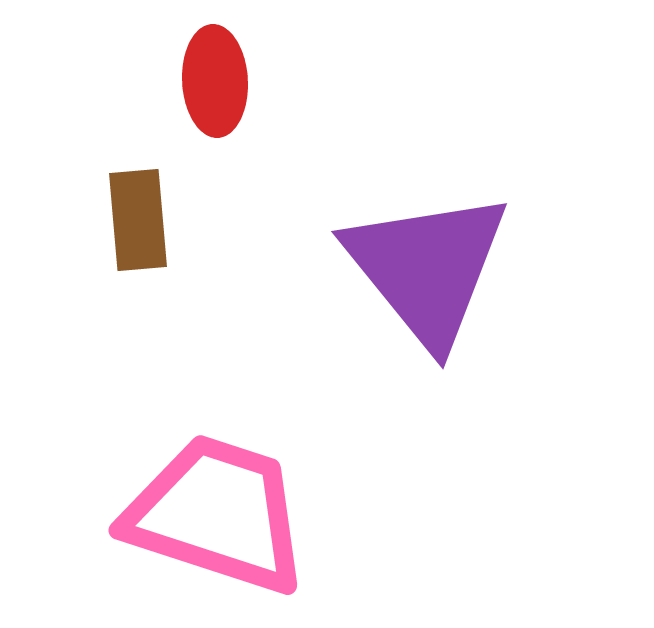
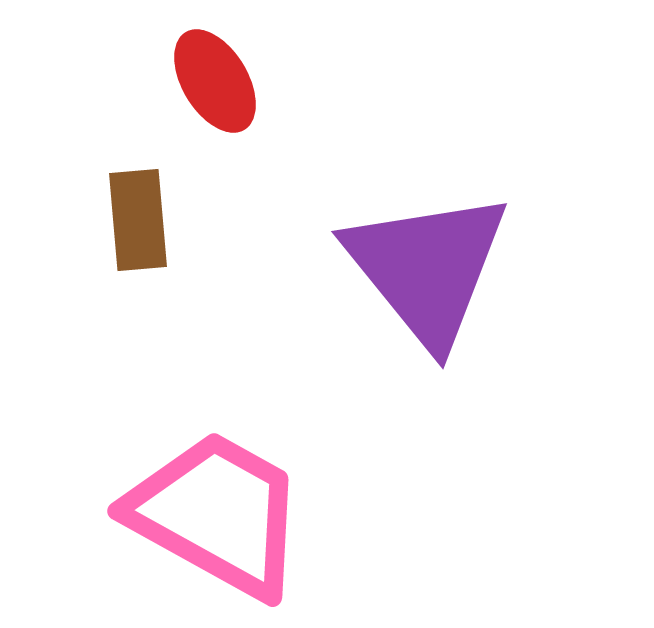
red ellipse: rotated 28 degrees counterclockwise
pink trapezoid: rotated 11 degrees clockwise
